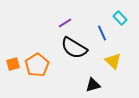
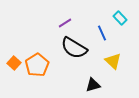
orange square: moved 1 px right, 1 px up; rotated 32 degrees counterclockwise
